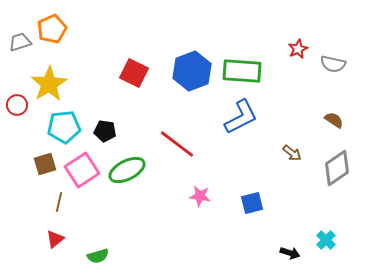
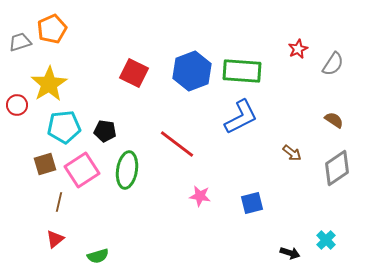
gray semicircle: rotated 70 degrees counterclockwise
green ellipse: rotated 54 degrees counterclockwise
